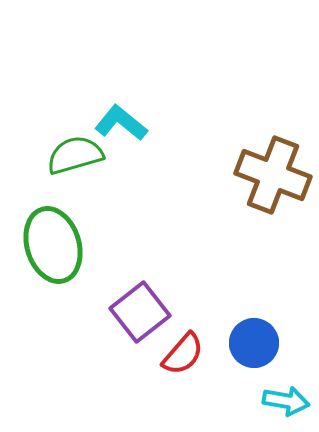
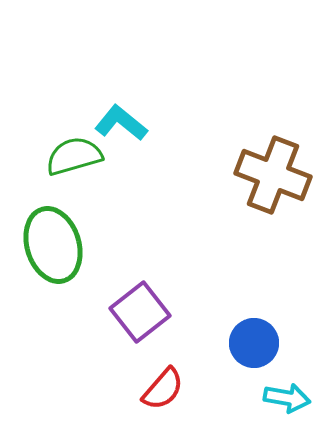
green semicircle: moved 1 px left, 1 px down
red semicircle: moved 20 px left, 35 px down
cyan arrow: moved 1 px right, 3 px up
